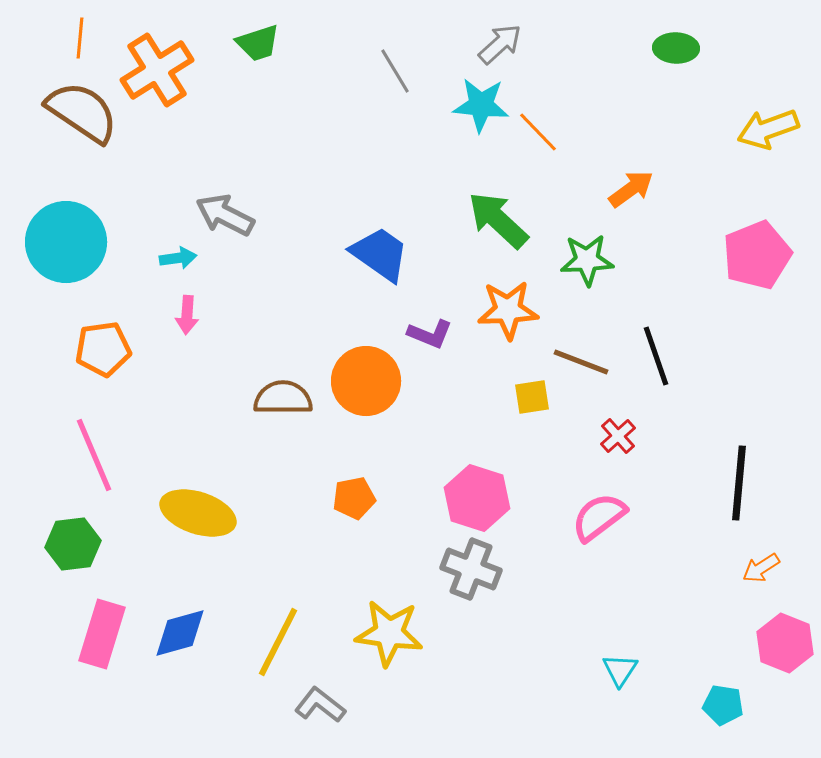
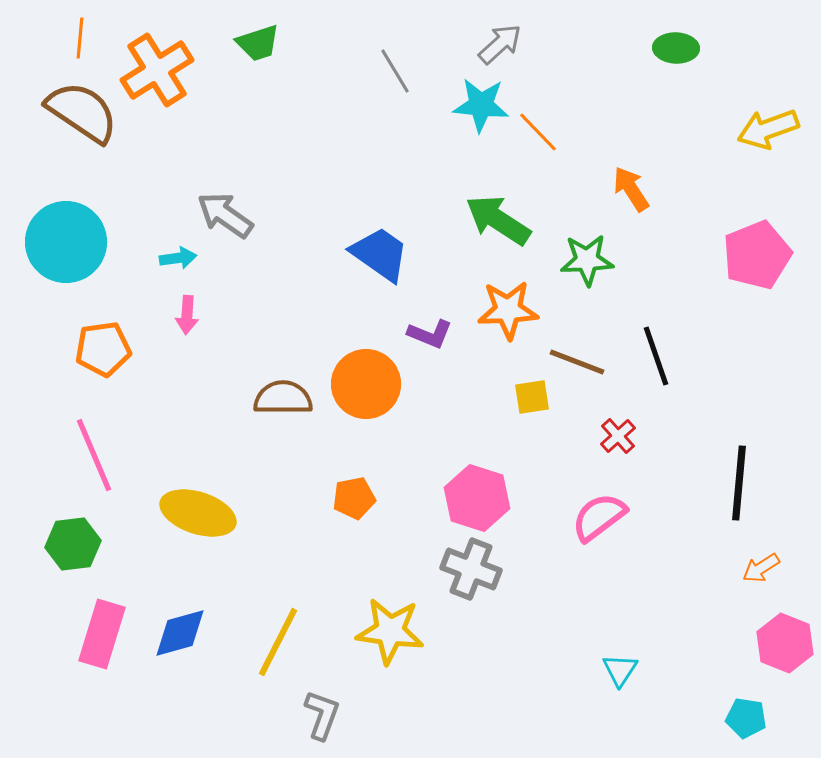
orange arrow at (631, 189): rotated 87 degrees counterclockwise
gray arrow at (225, 215): rotated 8 degrees clockwise
green arrow at (498, 220): rotated 10 degrees counterclockwise
brown line at (581, 362): moved 4 px left
orange circle at (366, 381): moved 3 px down
yellow star at (389, 633): moved 1 px right, 2 px up
gray L-shape at (320, 705): moved 2 px right, 10 px down; rotated 72 degrees clockwise
cyan pentagon at (723, 705): moved 23 px right, 13 px down
